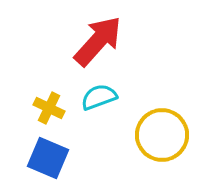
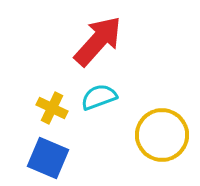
yellow cross: moved 3 px right
